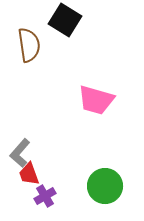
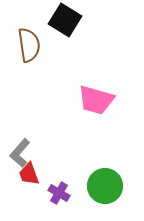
purple cross: moved 14 px right, 3 px up; rotated 30 degrees counterclockwise
